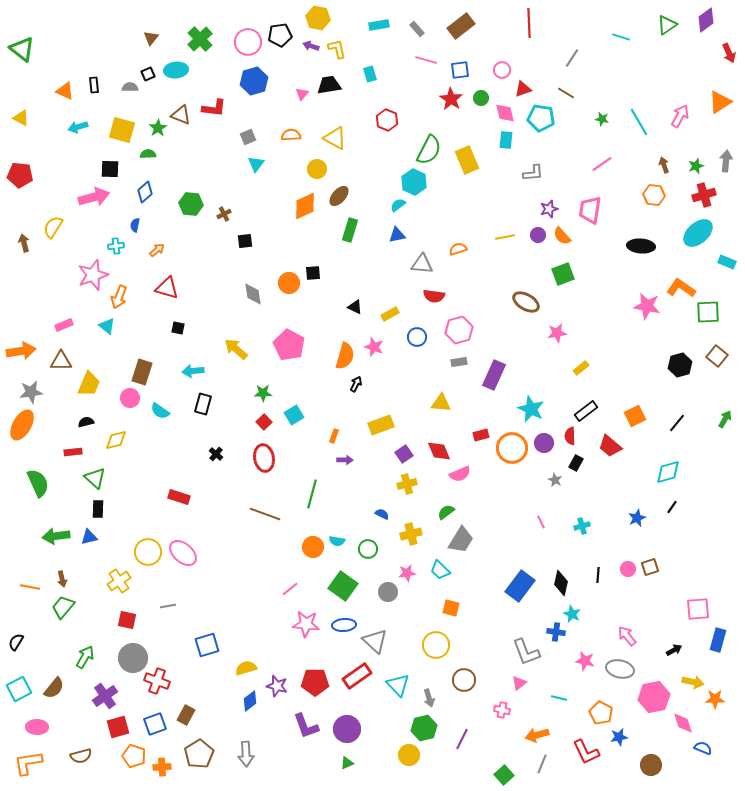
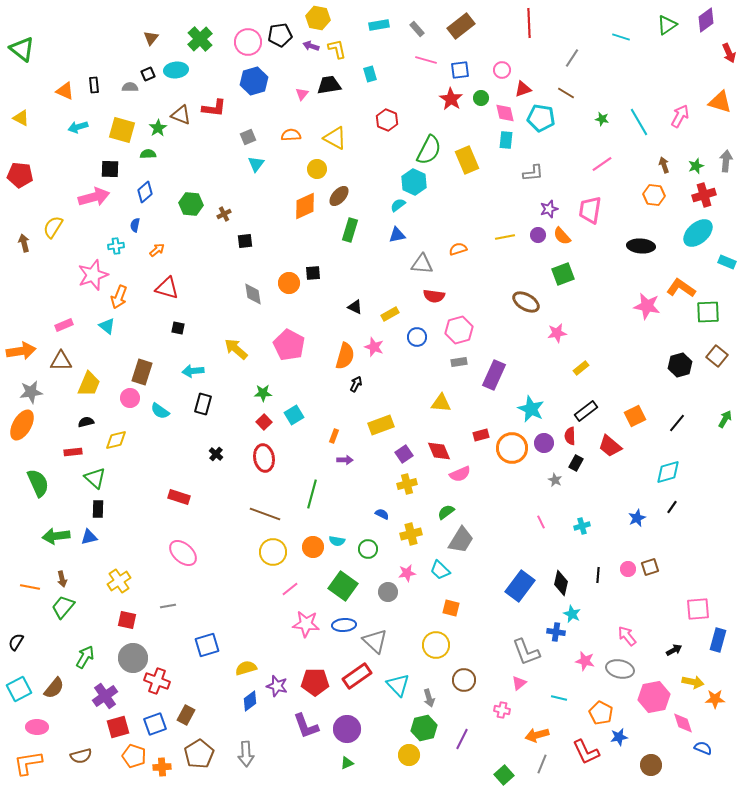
orange triangle at (720, 102): rotated 50 degrees clockwise
yellow circle at (148, 552): moved 125 px right
